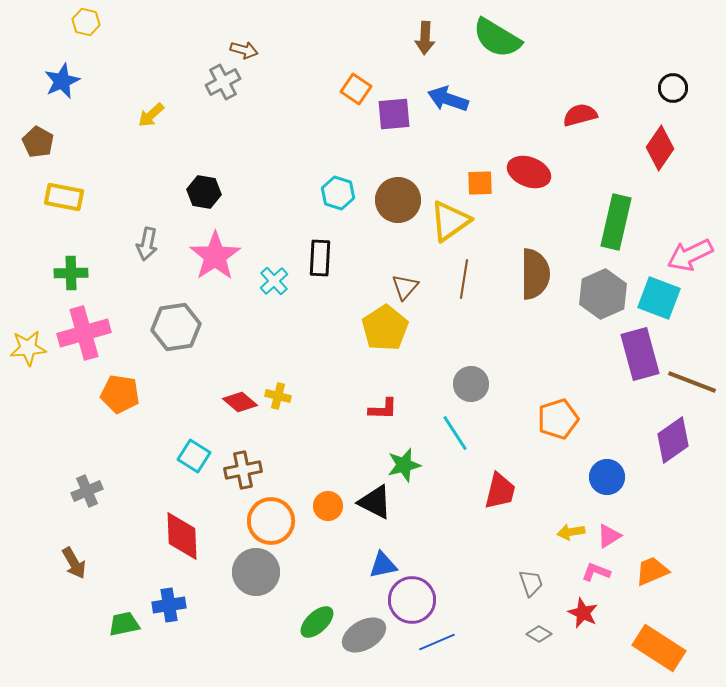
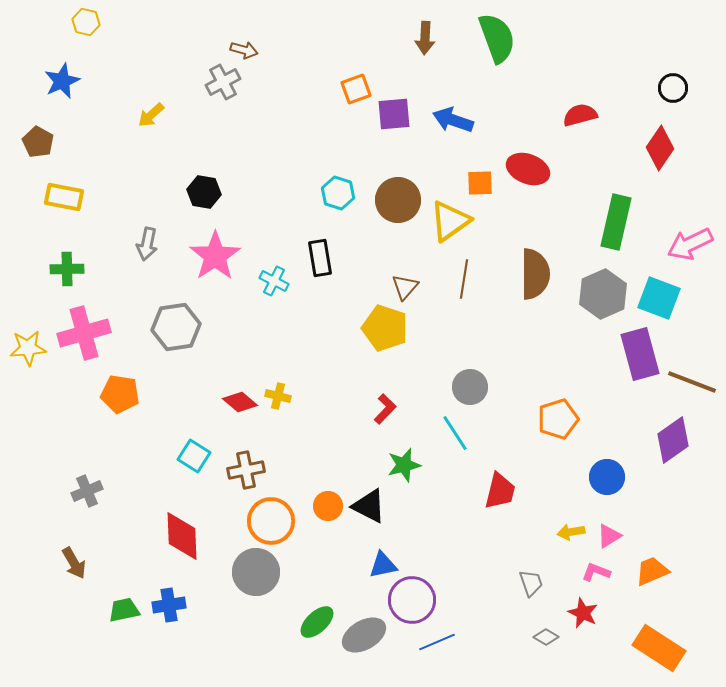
green semicircle at (497, 38): rotated 141 degrees counterclockwise
orange square at (356, 89): rotated 36 degrees clockwise
blue arrow at (448, 99): moved 5 px right, 21 px down
red ellipse at (529, 172): moved 1 px left, 3 px up
pink arrow at (690, 255): moved 11 px up
black rectangle at (320, 258): rotated 12 degrees counterclockwise
green cross at (71, 273): moved 4 px left, 4 px up
cyan cross at (274, 281): rotated 20 degrees counterclockwise
yellow pentagon at (385, 328): rotated 21 degrees counterclockwise
gray circle at (471, 384): moved 1 px left, 3 px down
red L-shape at (383, 409): moved 2 px right; rotated 48 degrees counterclockwise
brown cross at (243, 470): moved 3 px right
black triangle at (375, 502): moved 6 px left, 4 px down
green trapezoid at (124, 624): moved 14 px up
gray diamond at (539, 634): moved 7 px right, 3 px down
